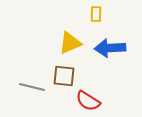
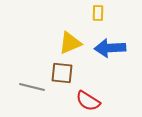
yellow rectangle: moved 2 px right, 1 px up
brown square: moved 2 px left, 3 px up
